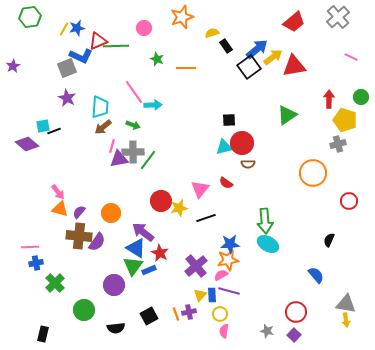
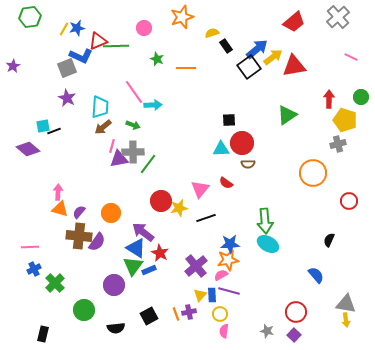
purple diamond at (27, 144): moved 1 px right, 5 px down
cyan triangle at (224, 147): moved 3 px left, 2 px down; rotated 12 degrees clockwise
green line at (148, 160): moved 4 px down
pink arrow at (58, 192): rotated 140 degrees counterclockwise
blue cross at (36, 263): moved 2 px left, 6 px down; rotated 16 degrees counterclockwise
